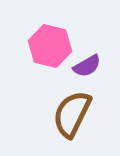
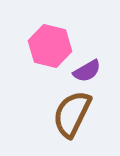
purple semicircle: moved 5 px down
